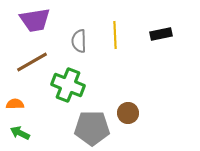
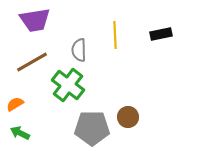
gray semicircle: moved 9 px down
green cross: rotated 16 degrees clockwise
orange semicircle: rotated 30 degrees counterclockwise
brown circle: moved 4 px down
